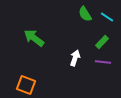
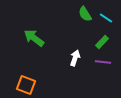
cyan line: moved 1 px left, 1 px down
